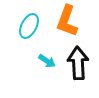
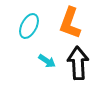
orange L-shape: moved 3 px right, 2 px down
